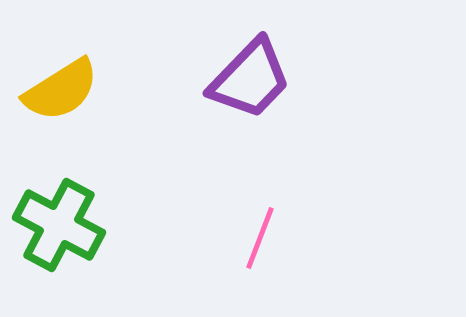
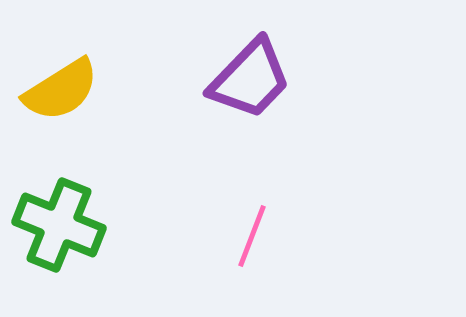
green cross: rotated 6 degrees counterclockwise
pink line: moved 8 px left, 2 px up
